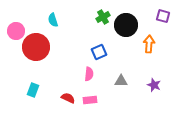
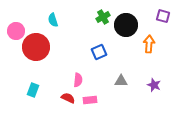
pink semicircle: moved 11 px left, 6 px down
